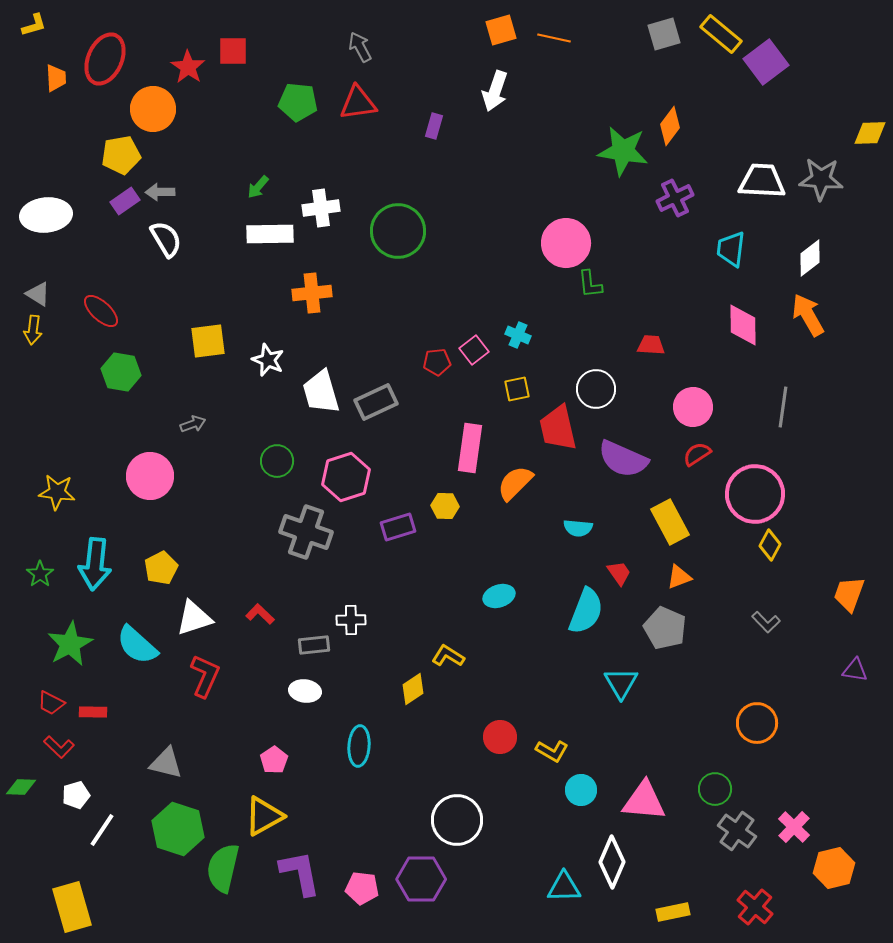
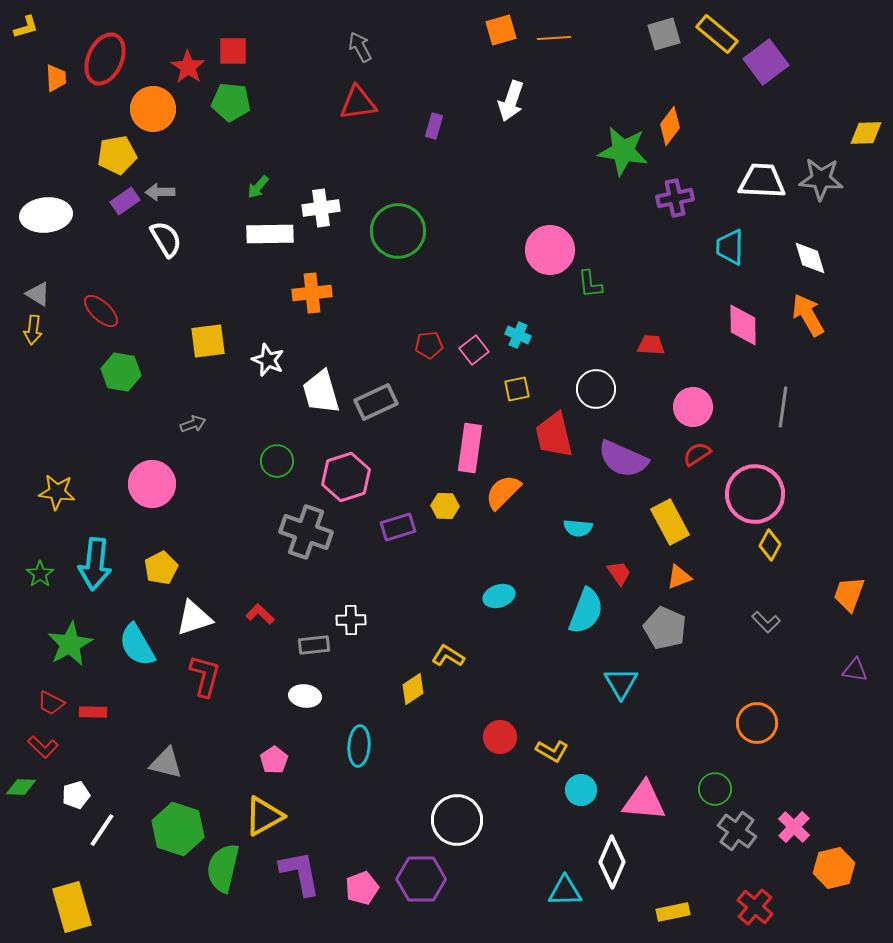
yellow L-shape at (34, 25): moved 8 px left, 2 px down
yellow rectangle at (721, 34): moved 4 px left
orange line at (554, 38): rotated 16 degrees counterclockwise
white arrow at (495, 91): moved 16 px right, 10 px down
green pentagon at (298, 102): moved 67 px left
yellow diamond at (870, 133): moved 4 px left
yellow pentagon at (121, 155): moved 4 px left
purple cross at (675, 198): rotated 15 degrees clockwise
pink circle at (566, 243): moved 16 px left, 7 px down
cyan trapezoid at (731, 249): moved 1 px left, 2 px up; rotated 6 degrees counterclockwise
white diamond at (810, 258): rotated 69 degrees counterclockwise
red pentagon at (437, 362): moved 8 px left, 17 px up
red trapezoid at (558, 428): moved 4 px left, 7 px down
pink circle at (150, 476): moved 2 px right, 8 px down
orange semicircle at (515, 483): moved 12 px left, 9 px down
cyan semicircle at (137, 645): rotated 18 degrees clockwise
red L-shape at (205, 676): rotated 9 degrees counterclockwise
white ellipse at (305, 691): moved 5 px down
red L-shape at (59, 747): moved 16 px left
cyan triangle at (564, 887): moved 1 px right, 4 px down
pink pentagon at (362, 888): rotated 28 degrees counterclockwise
